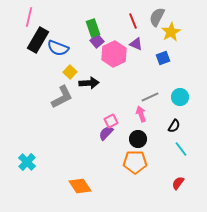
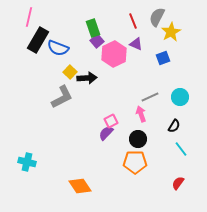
black arrow: moved 2 px left, 5 px up
cyan cross: rotated 30 degrees counterclockwise
